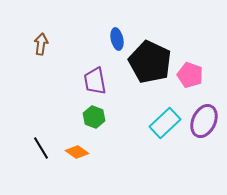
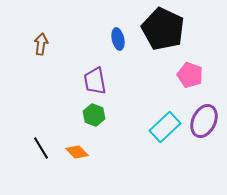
blue ellipse: moved 1 px right
black pentagon: moved 13 px right, 33 px up
green hexagon: moved 2 px up
cyan rectangle: moved 4 px down
orange diamond: rotated 10 degrees clockwise
